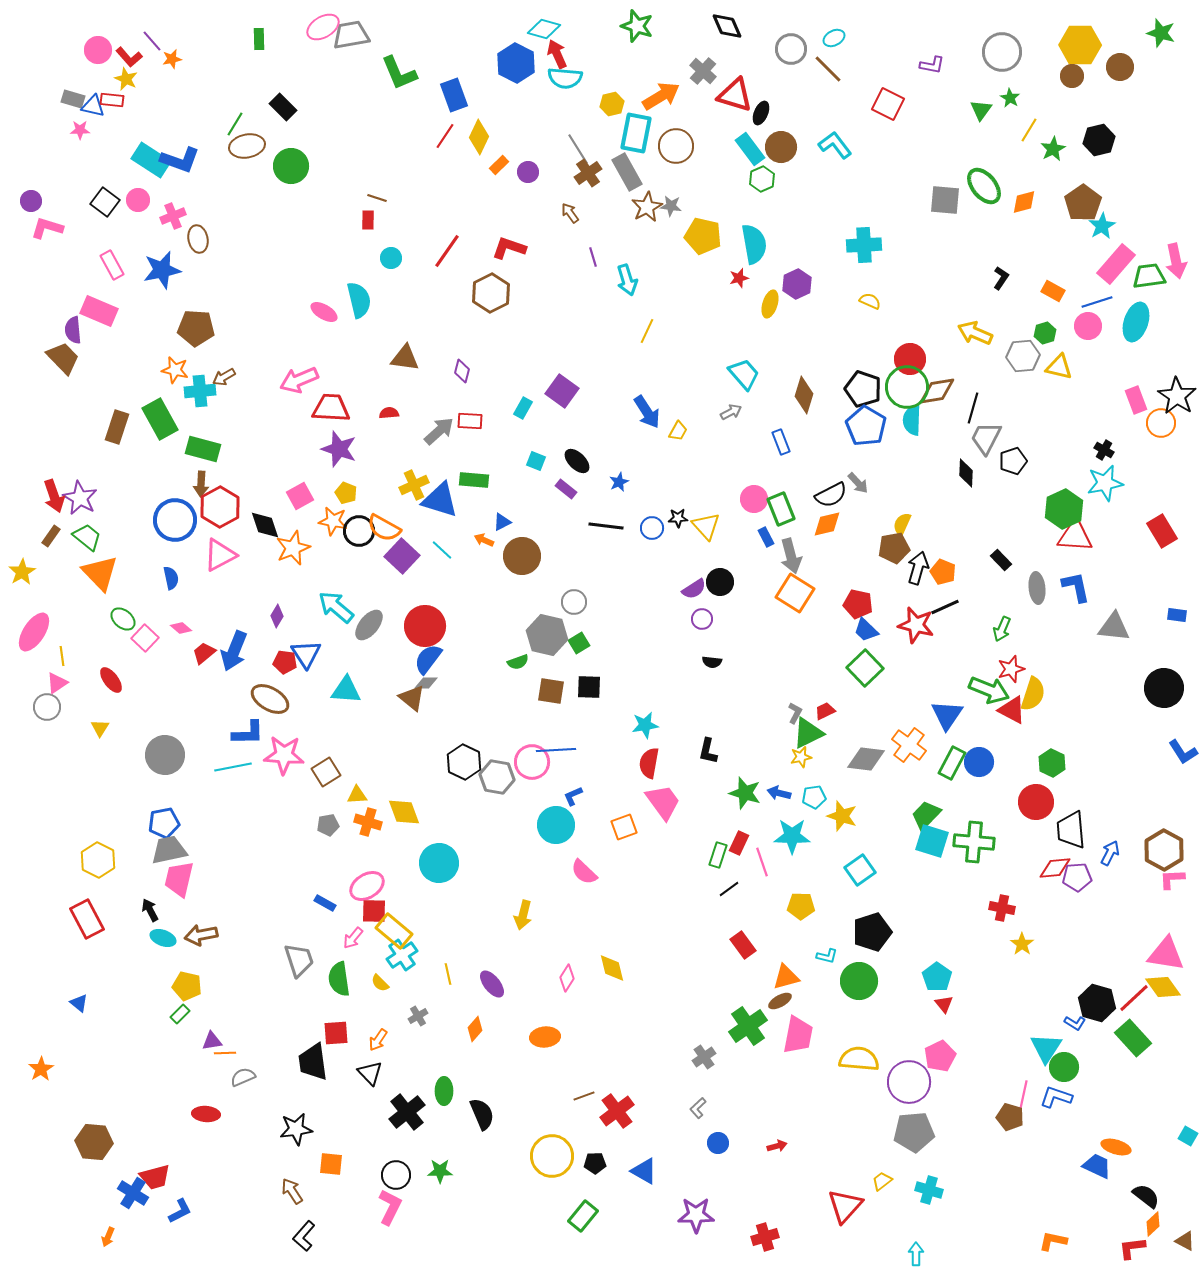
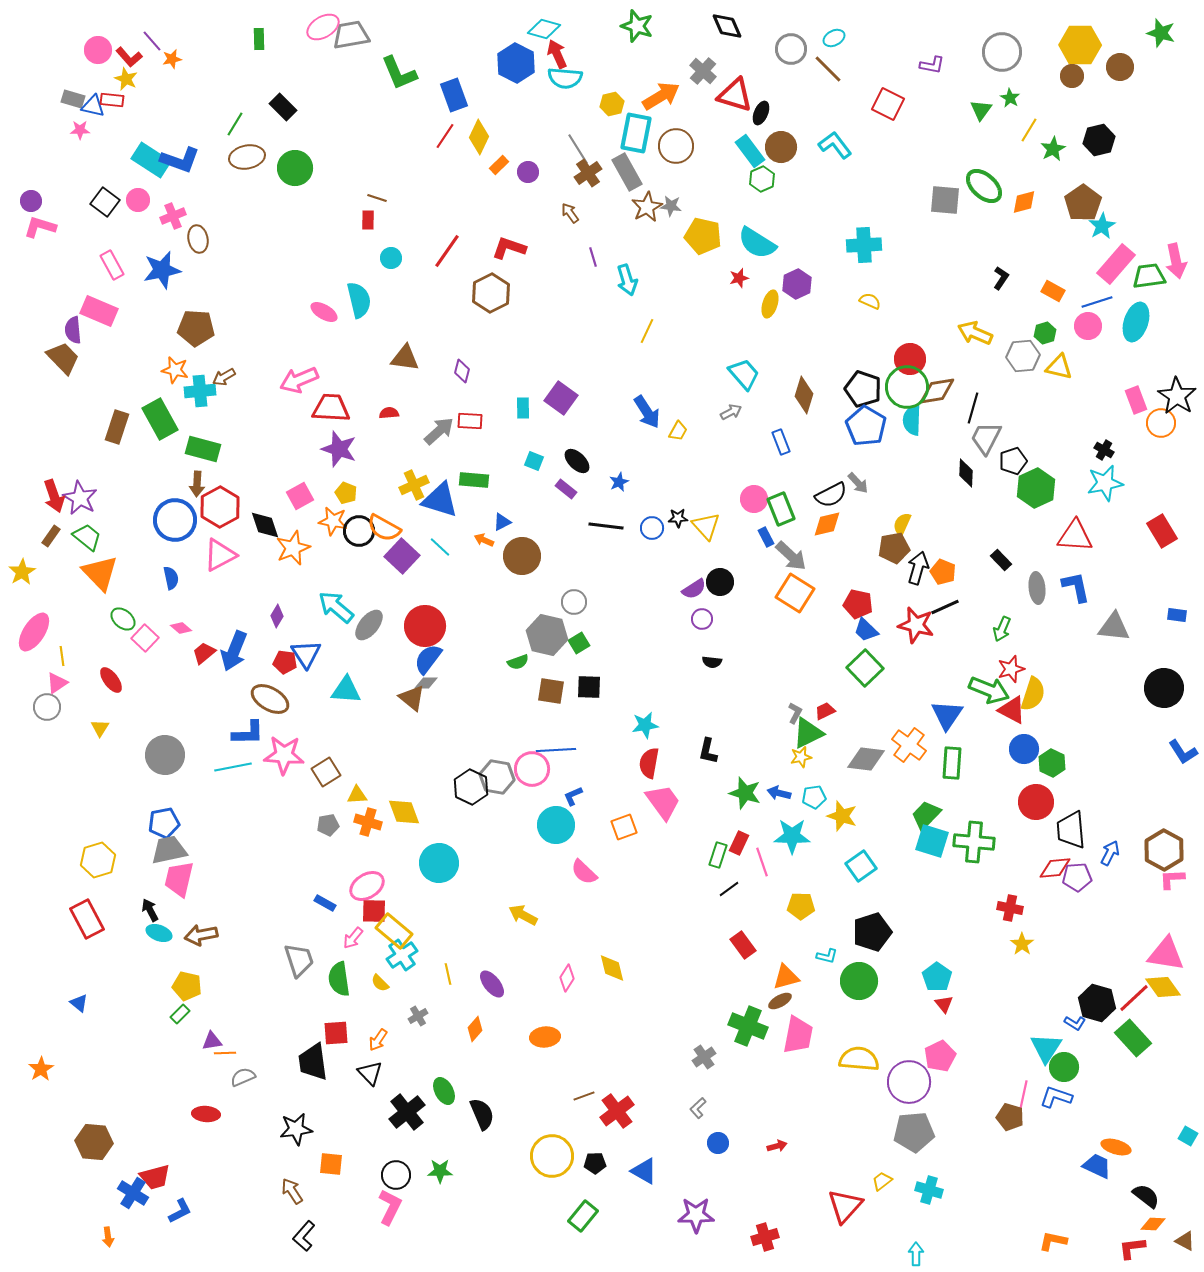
brown ellipse at (247, 146): moved 11 px down
cyan rectangle at (750, 149): moved 2 px down
green circle at (291, 166): moved 4 px right, 2 px down
green ellipse at (984, 186): rotated 9 degrees counterclockwise
pink L-shape at (47, 228): moved 7 px left, 1 px up
cyan semicircle at (754, 244): moved 3 px right, 1 px up; rotated 132 degrees clockwise
purple square at (562, 391): moved 1 px left, 7 px down
cyan rectangle at (523, 408): rotated 30 degrees counterclockwise
cyan square at (536, 461): moved 2 px left
brown arrow at (201, 484): moved 4 px left
green hexagon at (1064, 509): moved 28 px left, 21 px up
cyan line at (442, 550): moved 2 px left, 3 px up
gray arrow at (791, 556): rotated 32 degrees counterclockwise
black hexagon at (464, 762): moved 7 px right, 25 px down
pink circle at (532, 762): moved 7 px down
blue circle at (979, 762): moved 45 px right, 13 px up
green rectangle at (952, 763): rotated 24 degrees counterclockwise
yellow hexagon at (98, 860): rotated 16 degrees clockwise
cyan square at (860, 870): moved 1 px right, 4 px up
red cross at (1002, 908): moved 8 px right
yellow arrow at (523, 915): rotated 104 degrees clockwise
cyan ellipse at (163, 938): moved 4 px left, 5 px up
green cross at (748, 1026): rotated 33 degrees counterclockwise
green ellipse at (444, 1091): rotated 28 degrees counterclockwise
orange diamond at (1153, 1224): rotated 45 degrees clockwise
orange arrow at (108, 1237): rotated 30 degrees counterclockwise
